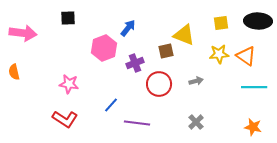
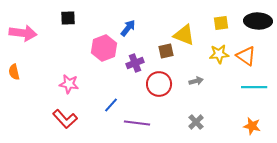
red L-shape: rotated 15 degrees clockwise
orange star: moved 1 px left, 1 px up
